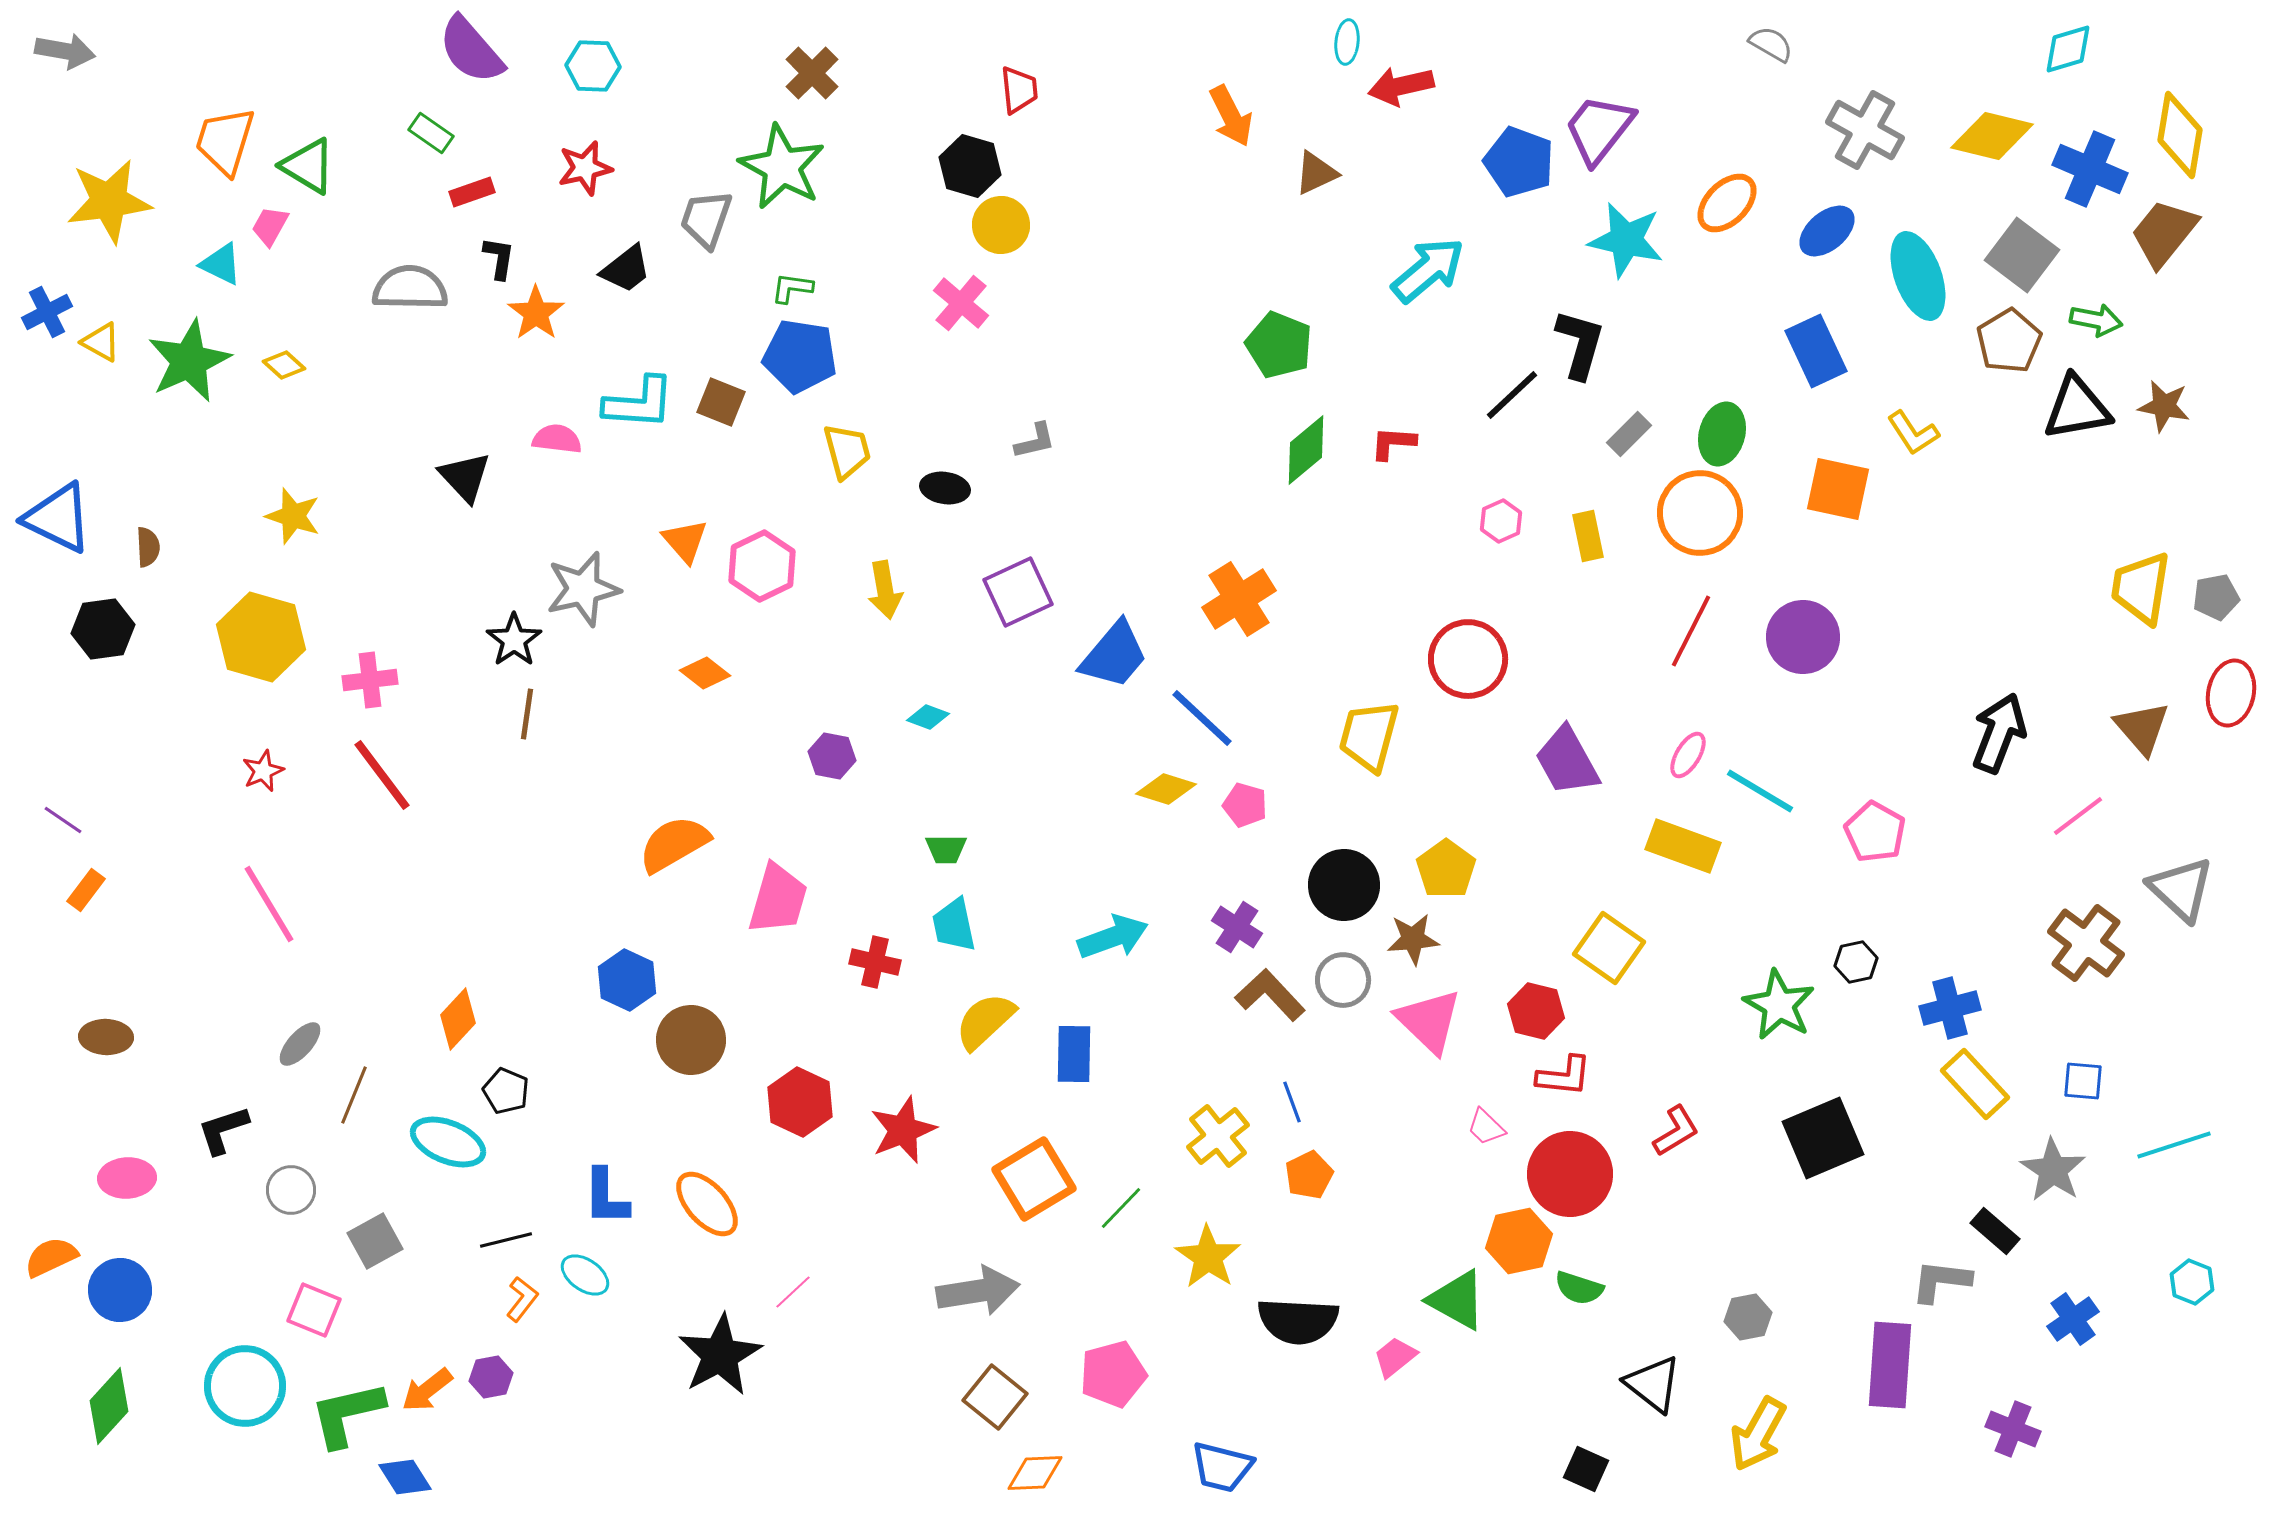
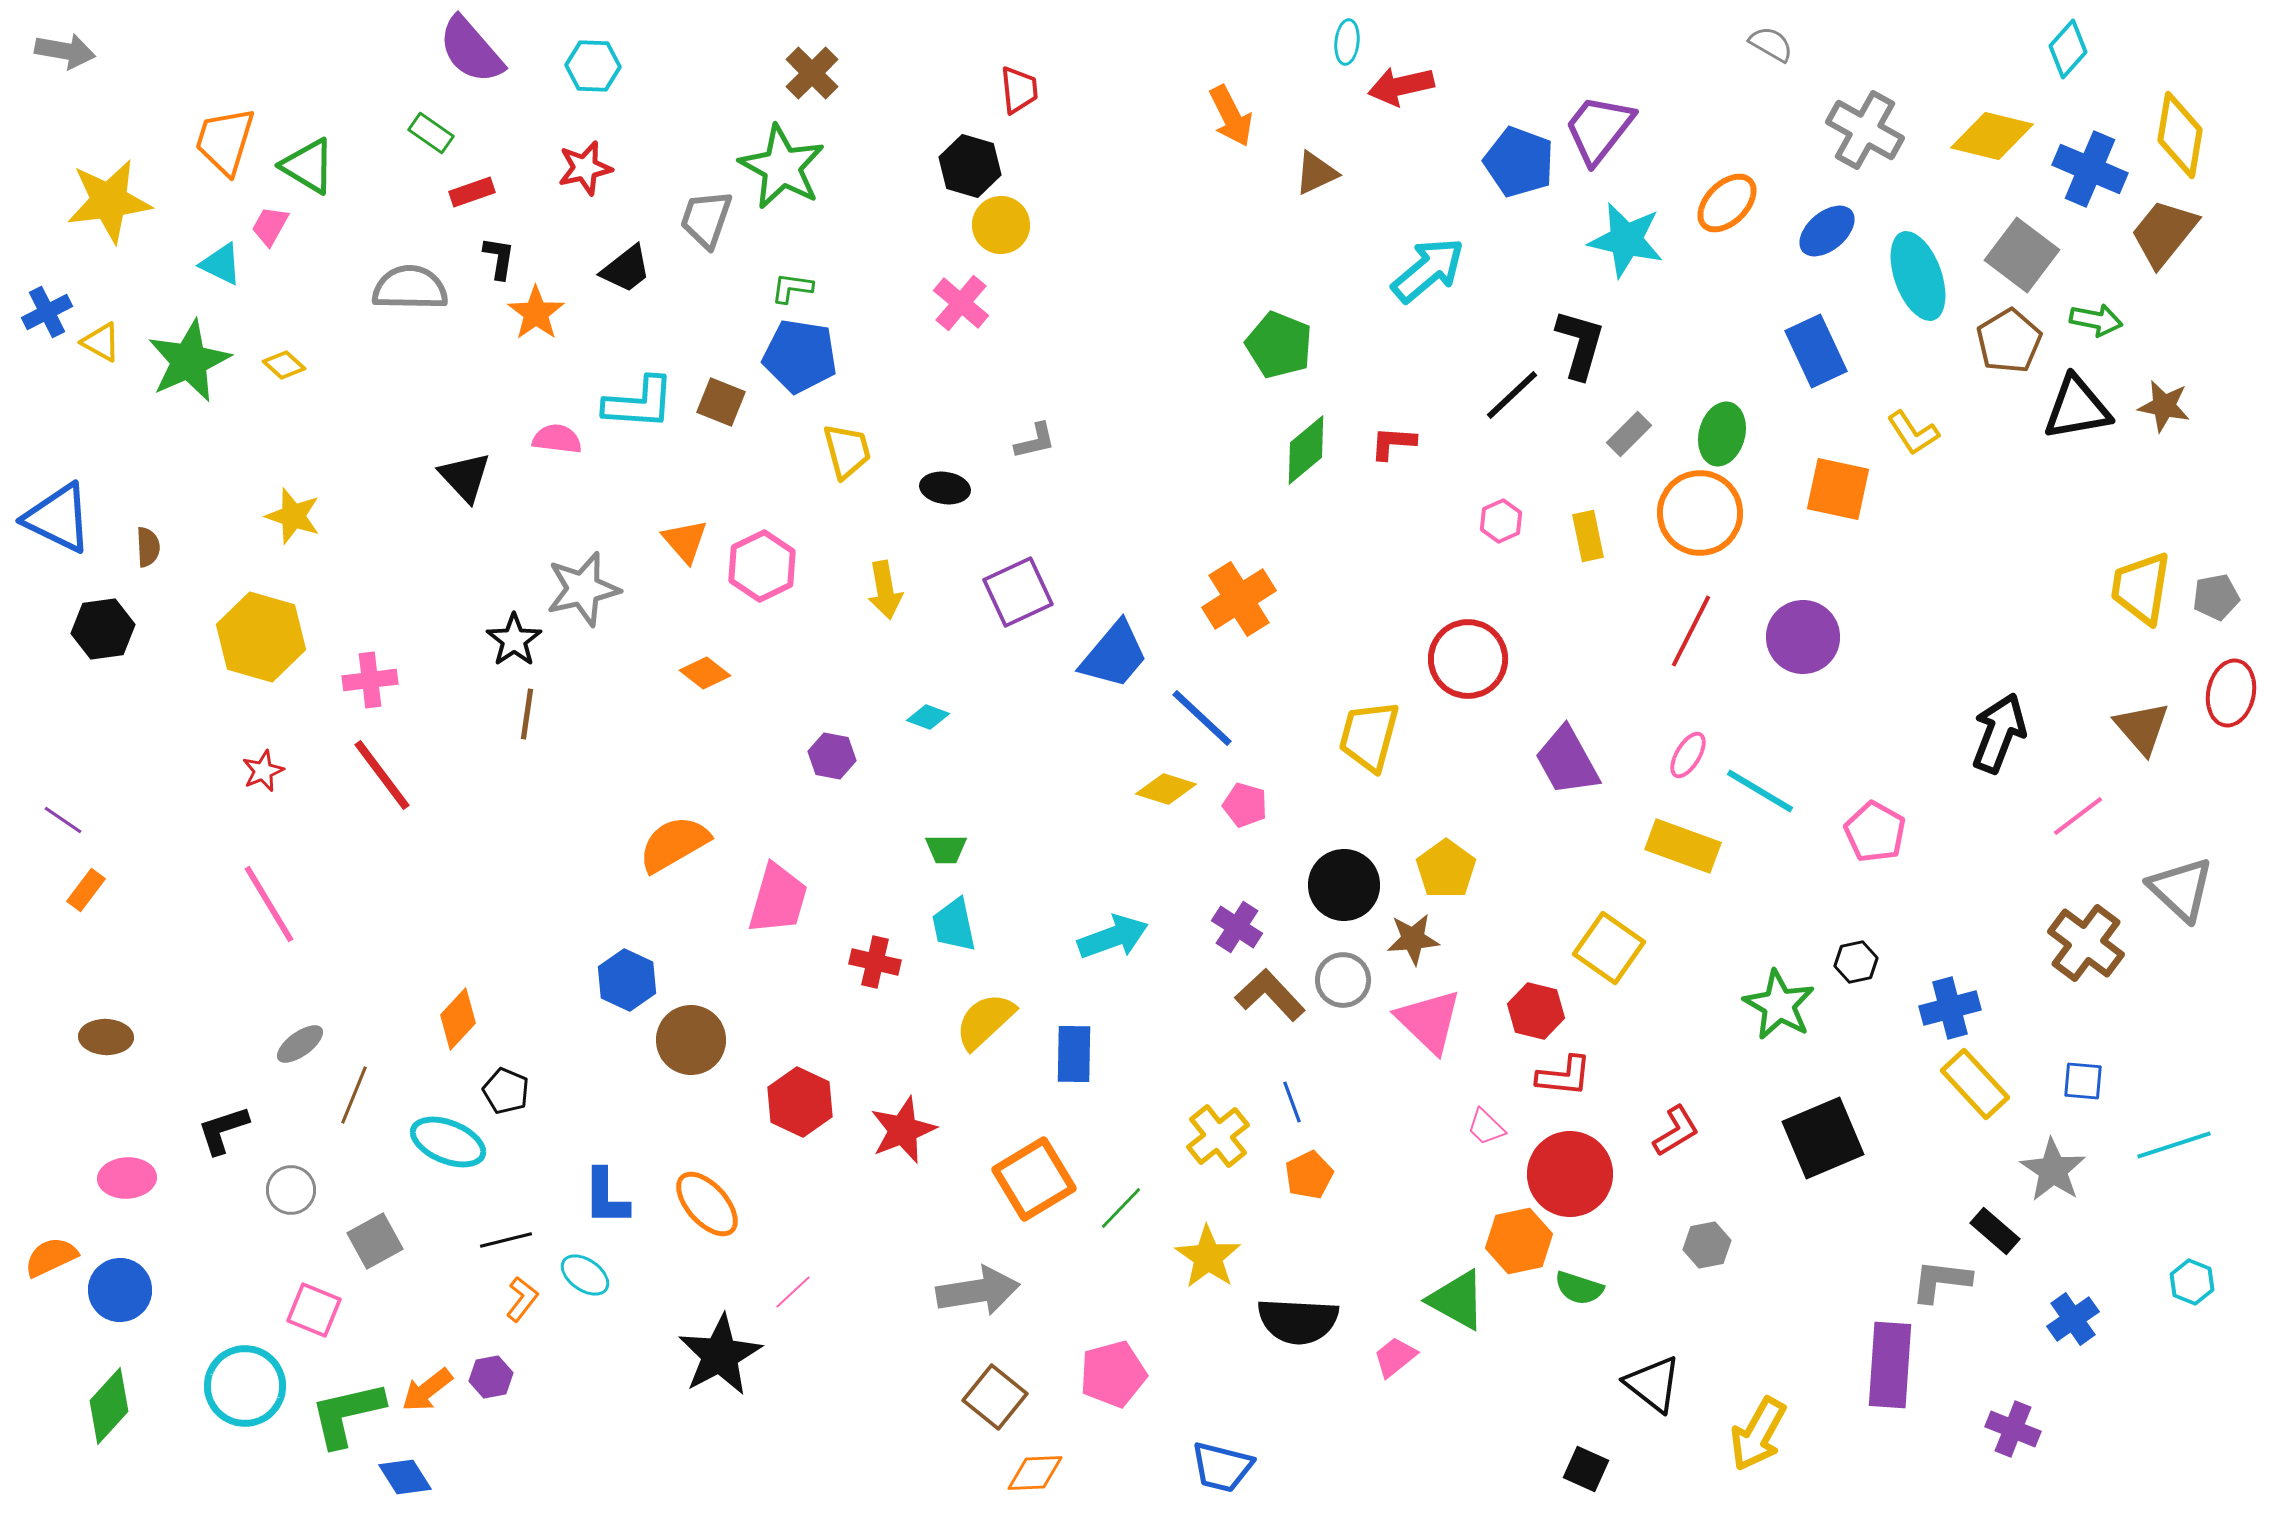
cyan diamond at (2068, 49): rotated 32 degrees counterclockwise
gray ellipse at (300, 1044): rotated 12 degrees clockwise
gray hexagon at (1748, 1317): moved 41 px left, 72 px up
